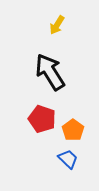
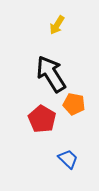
black arrow: moved 1 px right, 2 px down
red pentagon: rotated 12 degrees clockwise
orange pentagon: moved 1 px right, 26 px up; rotated 25 degrees counterclockwise
